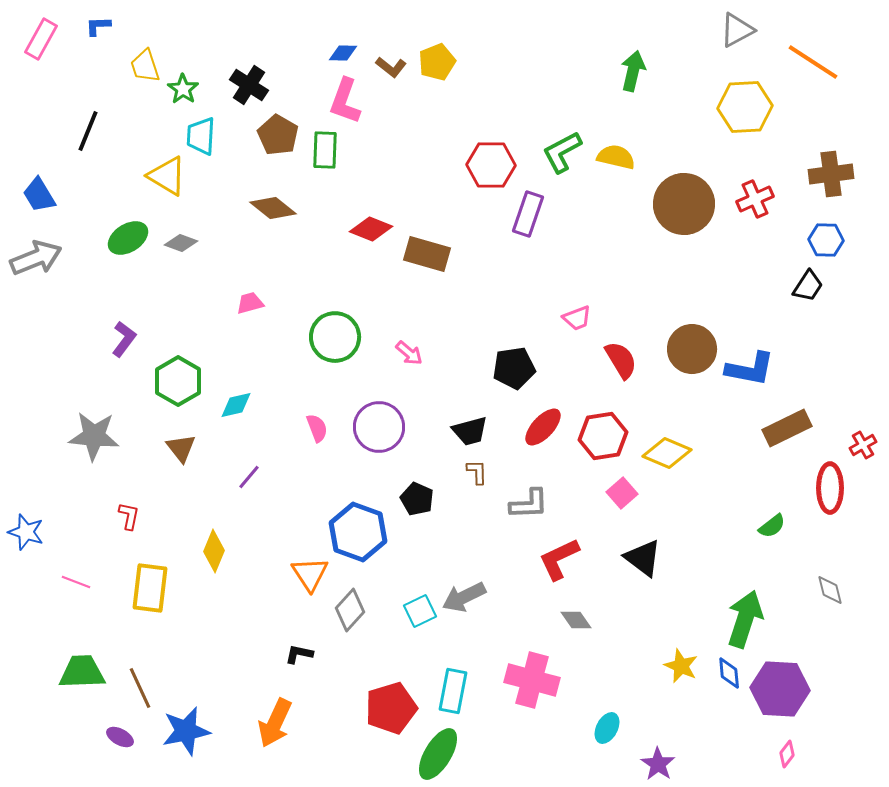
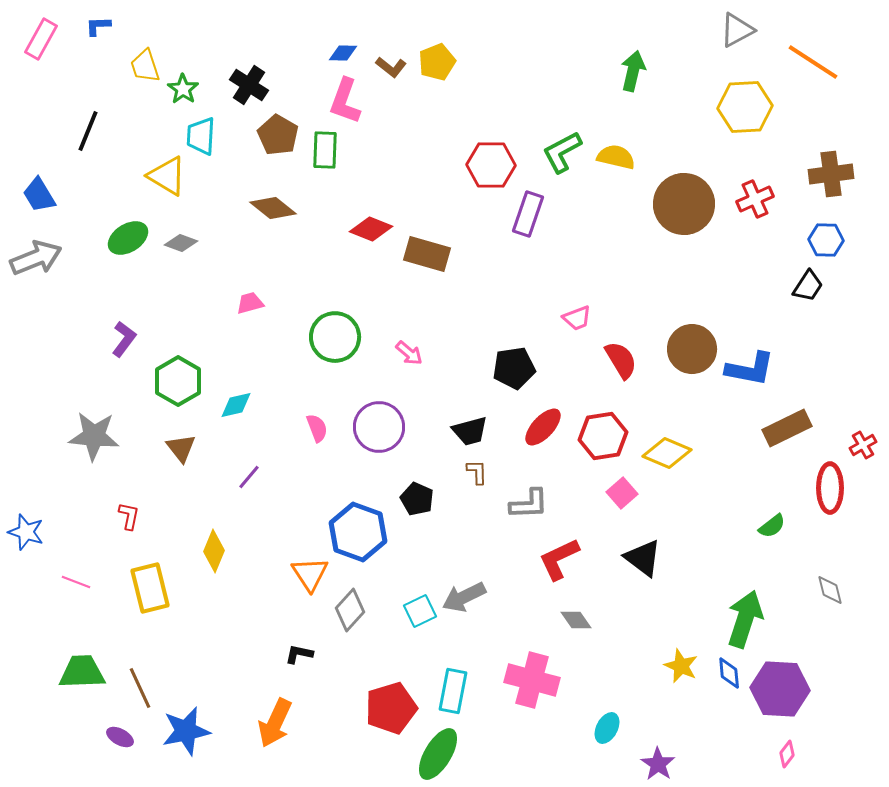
yellow rectangle at (150, 588): rotated 21 degrees counterclockwise
